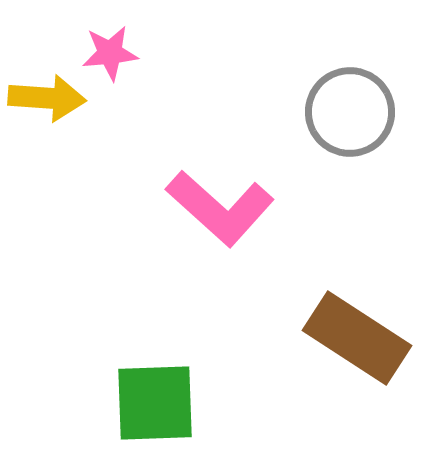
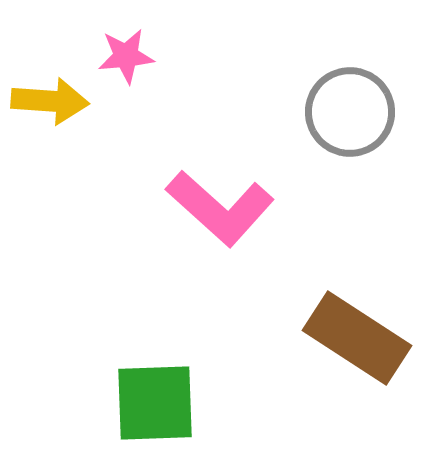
pink star: moved 16 px right, 3 px down
yellow arrow: moved 3 px right, 3 px down
